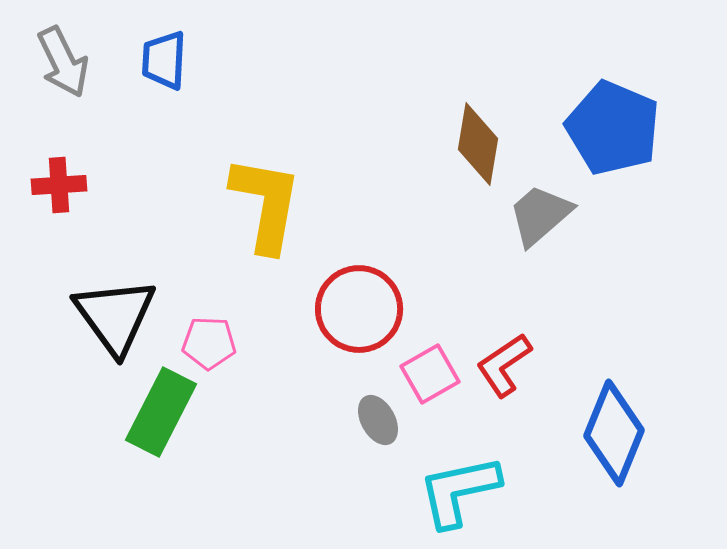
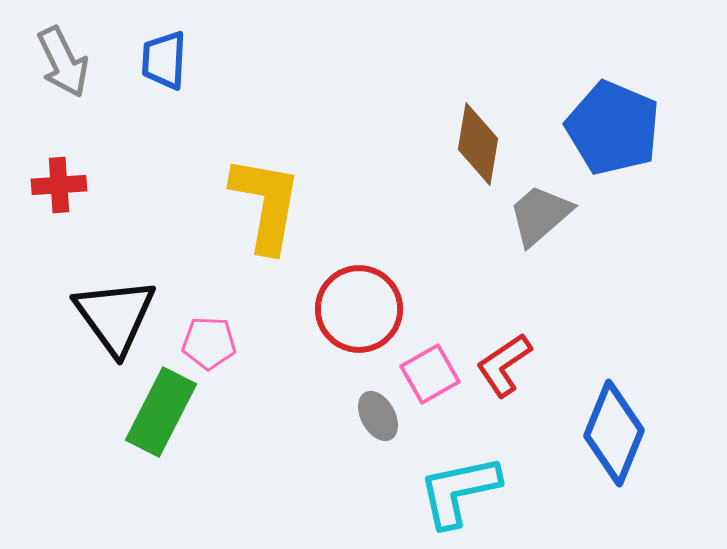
gray ellipse: moved 4 px up
